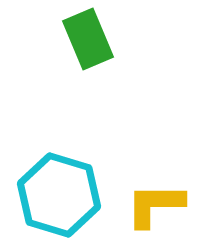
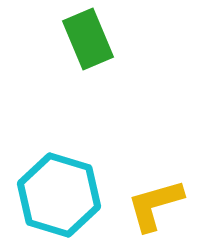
yellow L-shape: rotated 16 degrees counterclockwise
